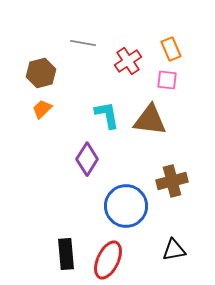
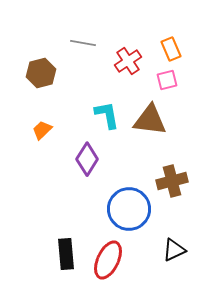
pink square: rotated 20 degrees counterclockwise
orange trapezoid: moved 21 px down
blue circle: moved 3 px right, 3 px down
black triangle: rotated 15 degrees counterclockwise
